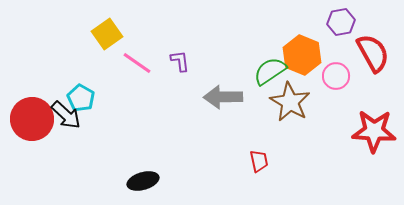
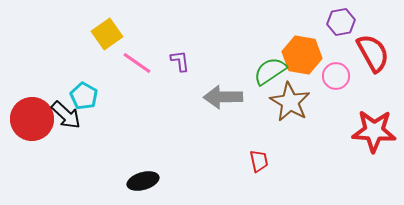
orange hexagon: rotated 12 degrees counterclockwise
cyan pentagon: moved 3 px right, 2 px up
